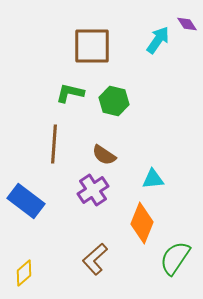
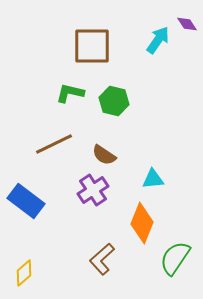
brown line: rotated 60 degrees clockwise
brown L-shape: moved 7 px right
